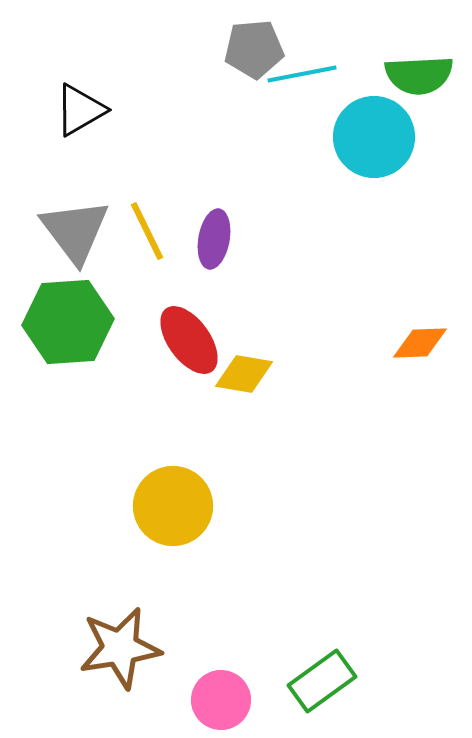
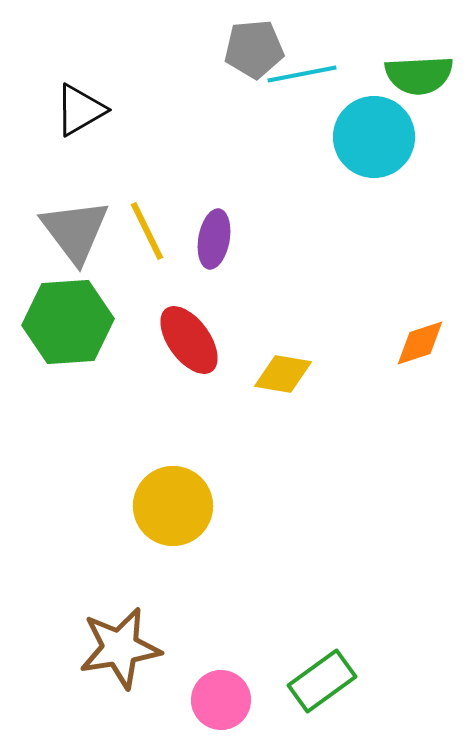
orange diamond: rotated 16 degrees counterclockwise
yellow diamond: moved 39 px right
